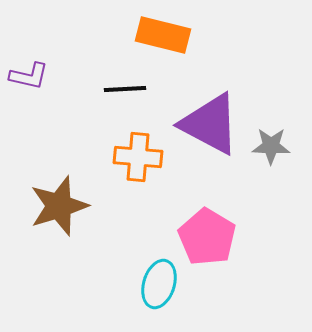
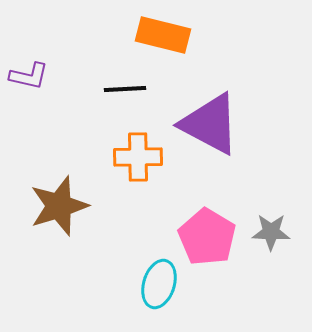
gray star: moved 86 px down
orange cross: rotated 6 degrees counterclockwise
